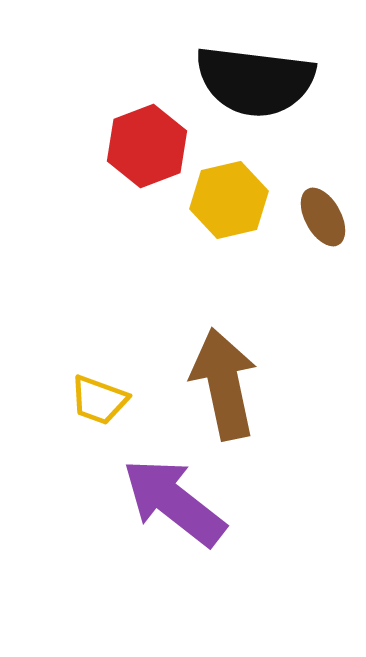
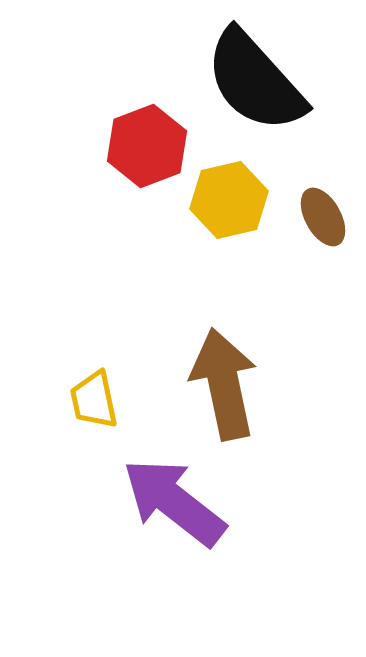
black semicircle: rotated 41 degrees clockwise
yellow trapezoid: moved 5 px left; rotated 58 degrees clockwise
